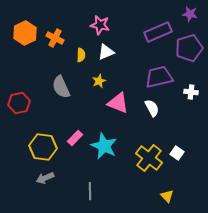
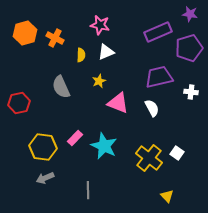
orange hexagon: rotated 10 degrees clockwise
gray line: moved 2 px left, 1 px up
